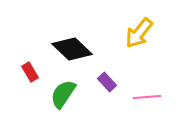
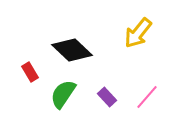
yellow arrow: moved 1 px left
black diamond: moved 1 px down
purple rectangle: moved 15 px down
pink line: rotated 44 degrees counterclockwise
